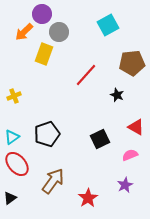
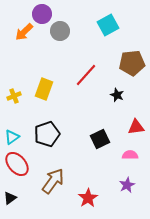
gray circle: moved 1 px right, 1 px up
yellow rectangle: moved 35 px down
red triangle: rotated 36 degrees counterclockwise
pink semicircle: rotated 21 degrees clockwise
purple star: moved 2 px right
